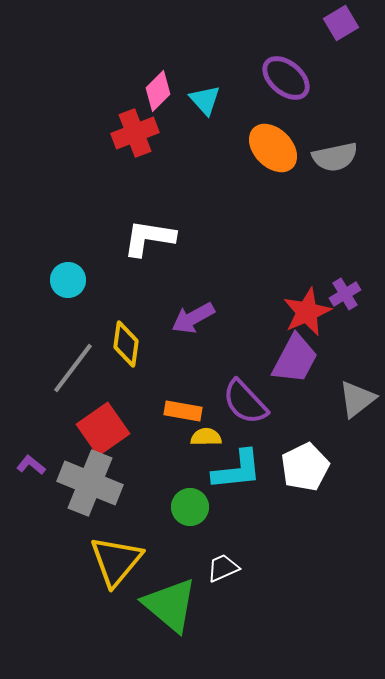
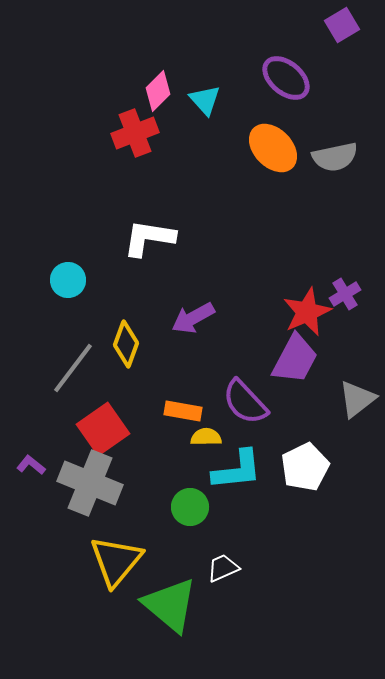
purple square: moved 1 px right, 2 px down
yellow diamond: rotated 12 degrees clockwise
